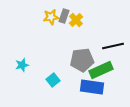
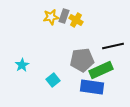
yellow cross: rotated 16 degrees counterclockwise
cyan star: rotated 16 degrees counterclockwise
